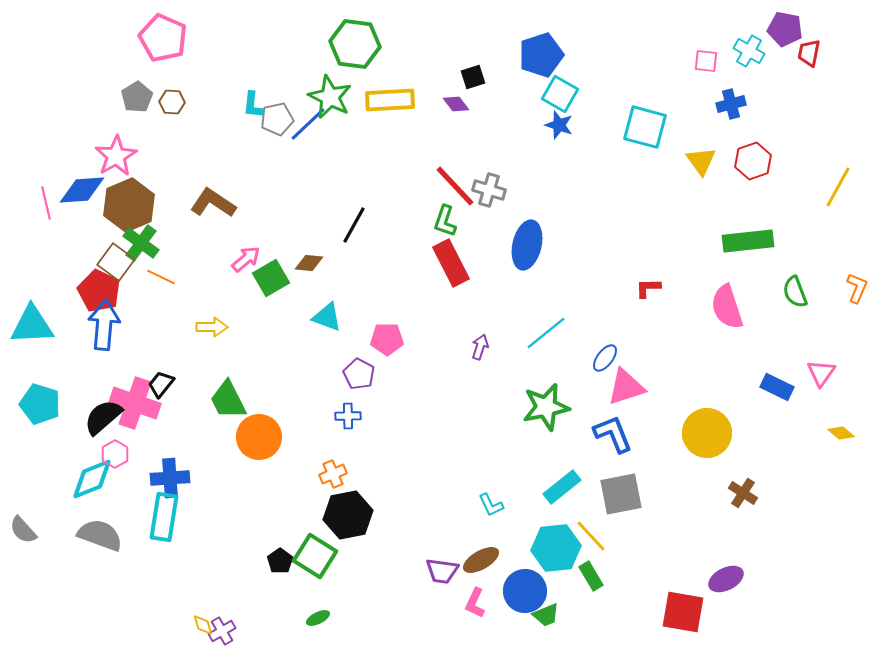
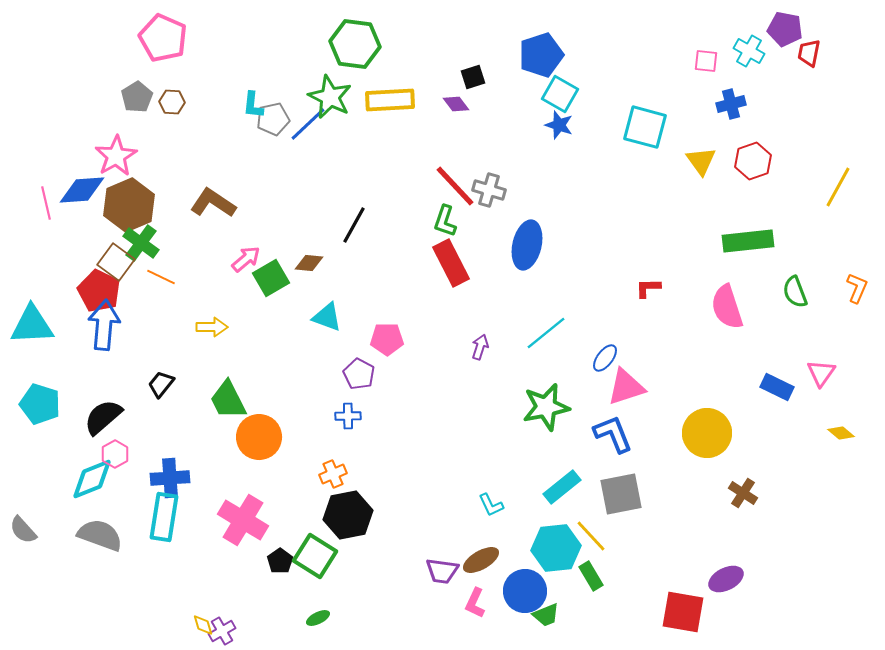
gray pentagon at (277, 119): moved 4 px left
pink cross at (135, 403): moved 108 px right, 117 px down; rotated 12 degrees clockwise
